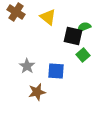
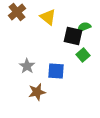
brown cross: moved 1 px right; rotated 18 degrees clockwise
